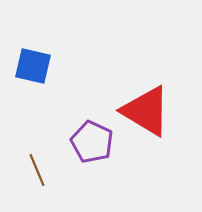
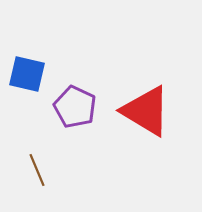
blue square: moved 6 px left, 8 px down
purple pentagon: moved 17 px left, 35 px up
